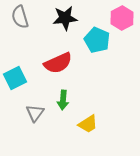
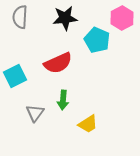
gray semicircle: rotated 20 degrees clockwise
cyan square: moved 2 px up
